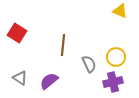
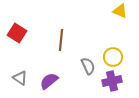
brown line: moved 2 px left, 5 px up
yellow circle: moved 3 px left
gray semicircle: moved 1 px left, 2 px down
purple cross: moved 1 px left, 1 px up
